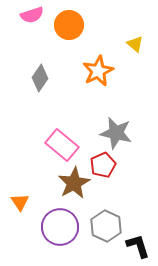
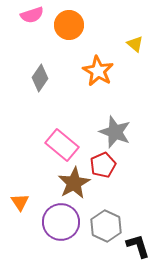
orange star: rotated 16 degrees counterclockwise
gray star: moved 1 px left, 1 px up; rotated 8 degrees clockwise
purple circle: moved 1 px right, 5 px up
